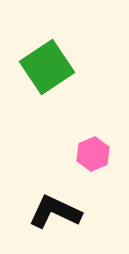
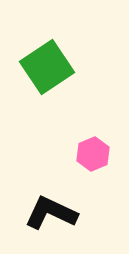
black L-shape: moved 4 px left, 1 px down
